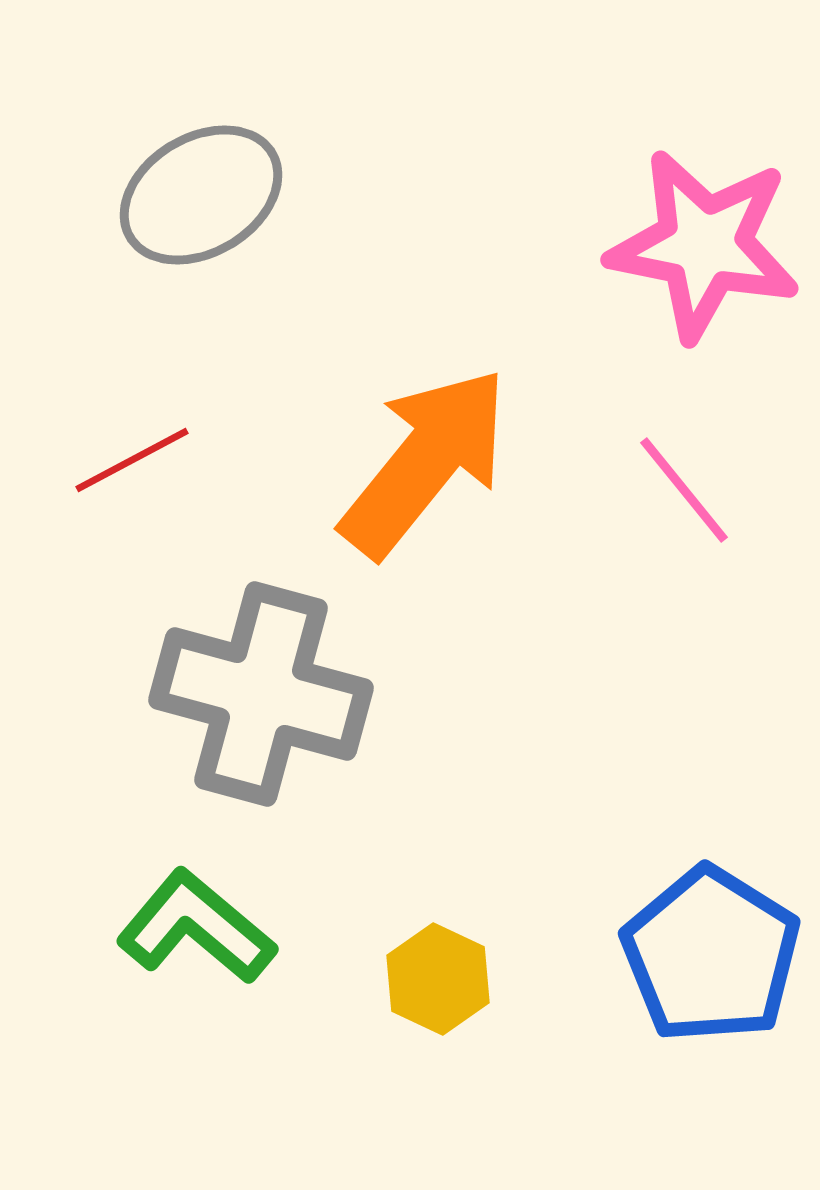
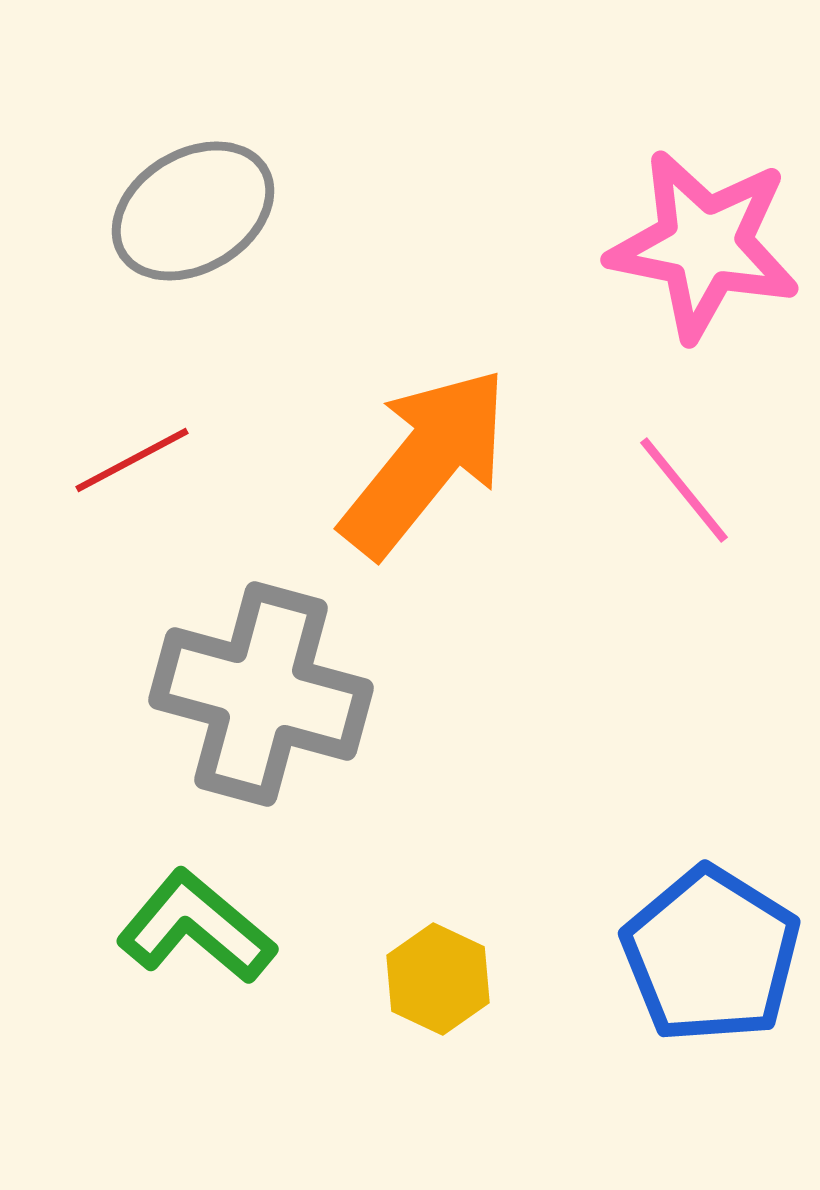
gray ellipse: moved 8 px left, 16 px down
